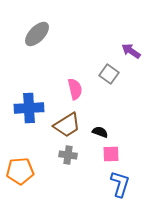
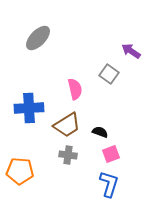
gray ellipse: moved 1 px right, 4 px down
pink square: rotated 18 degrees counterclockwise
orange pentagon: rotated 8 degrees clockwise
blue L-shape: moved 11 px left
